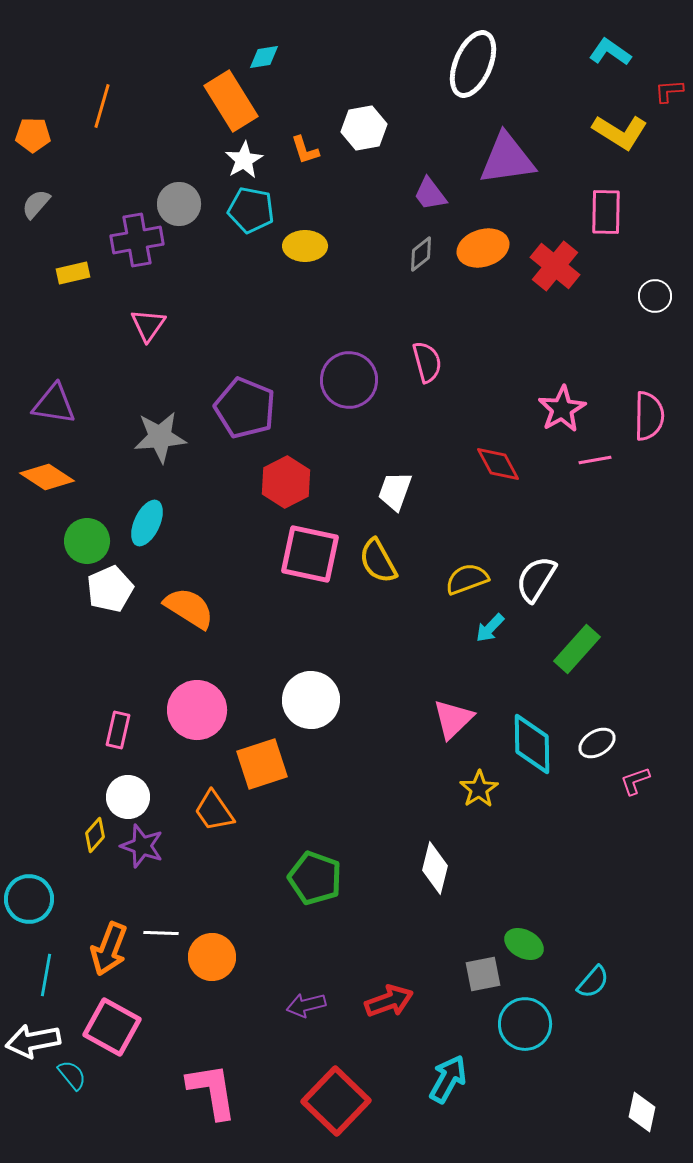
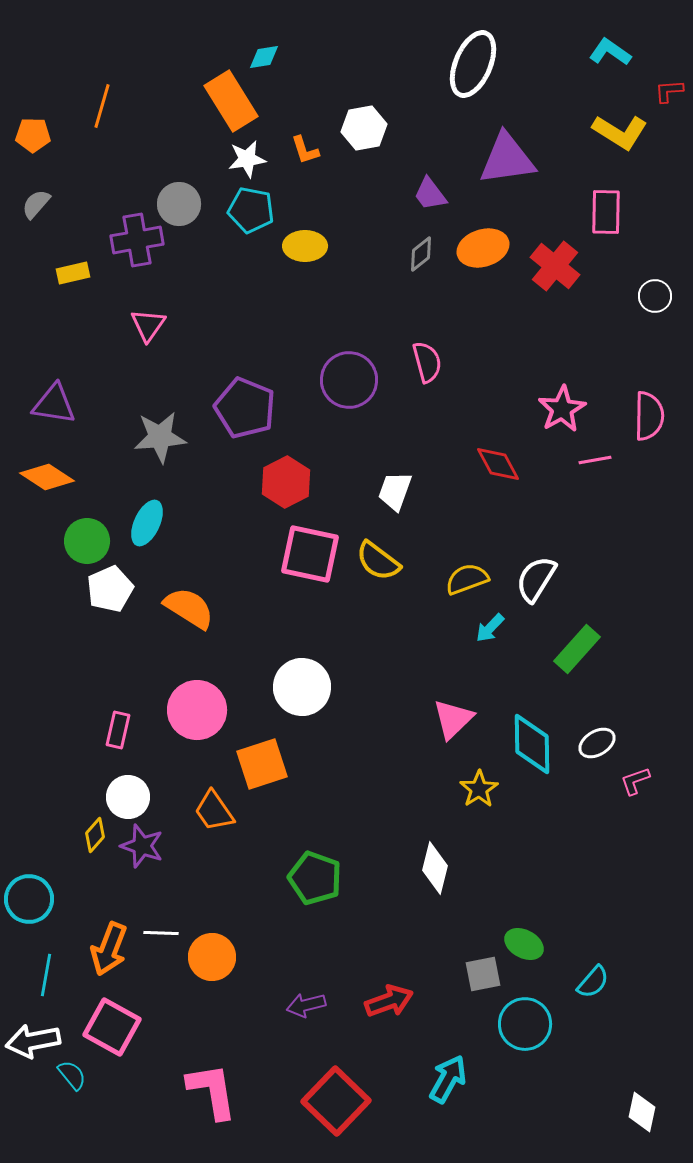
white star at (244, 160): moved 3 px right, 1 px up; rotated 21 degrees clockwise
yellow semicircle at (378, 561): rotated 24 degrees counterclockwise
white circle at (311, 700): moved 9 px left, 13 px up
